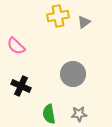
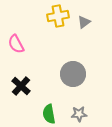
pink semicircle: moved 2 px up; rotated 18 degrees clockwise
black cross: rotated 18 degrees clockwise
